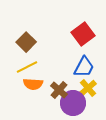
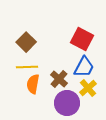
red square: moved 1 px left, 5 px down; rotated 25 degrees counterclockwise
yellow line: rotated 25 degrees clockwise
orange semicircle: rotated 96 degrees clockwise
brown cross: moved 11 px up
purple circle: moved 6 px left
